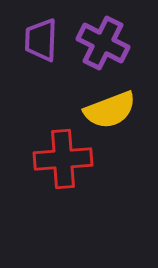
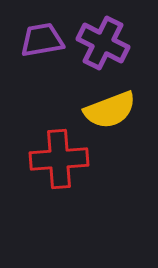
purple trapezoid: moved 1 px right; rotated 78 degrees clockwise
red cross: moved 4 px left
